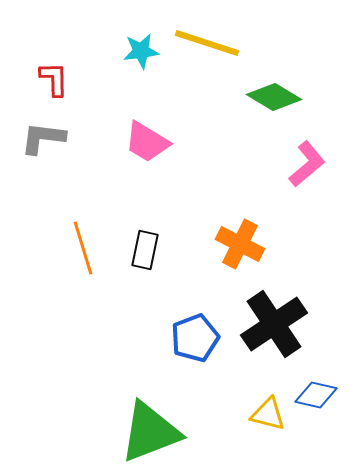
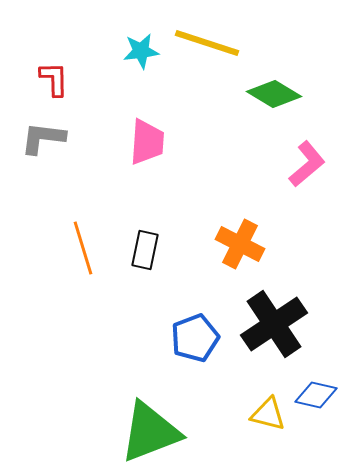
green diamond: moved 3 px up
pink trapezoid: rotated 117 degrees counterclockwise
